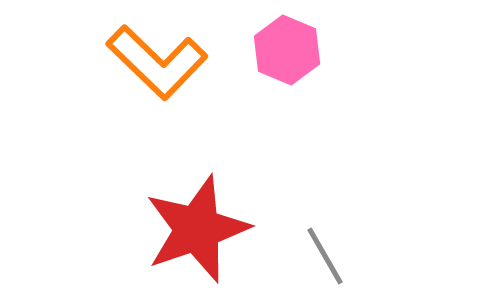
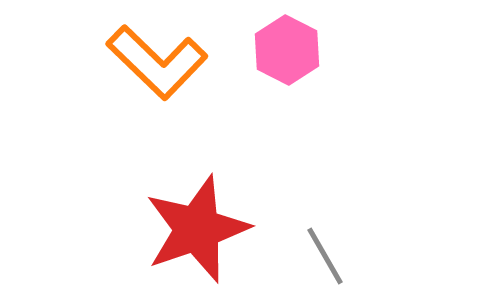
pink hexagon: rotated 4 degrees clockwise
